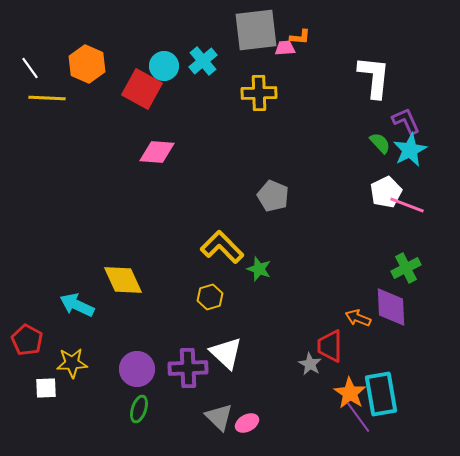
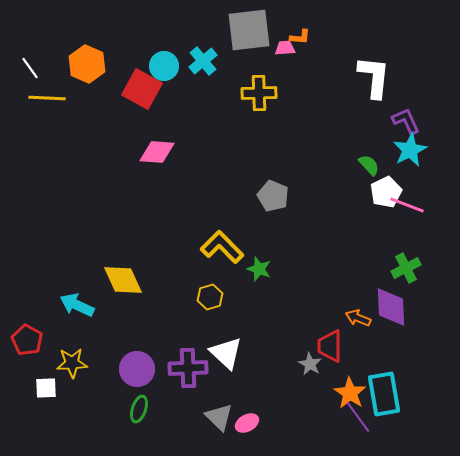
gray square: moved 7 px left
green semicircle: moved 11 px left, 22 px down
cyan rectangle: moved 3 px right
